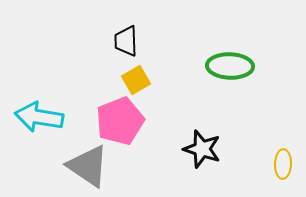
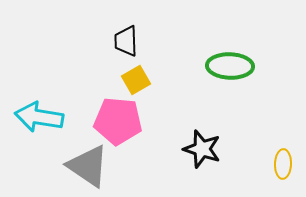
pink pentagon: moved 2 px left; rotated 27 degrees clockwise
